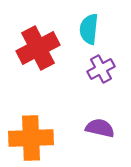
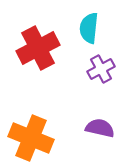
cyan semicircle: moved 1 px up
orange cross: rotated 24 degrees clockwise
